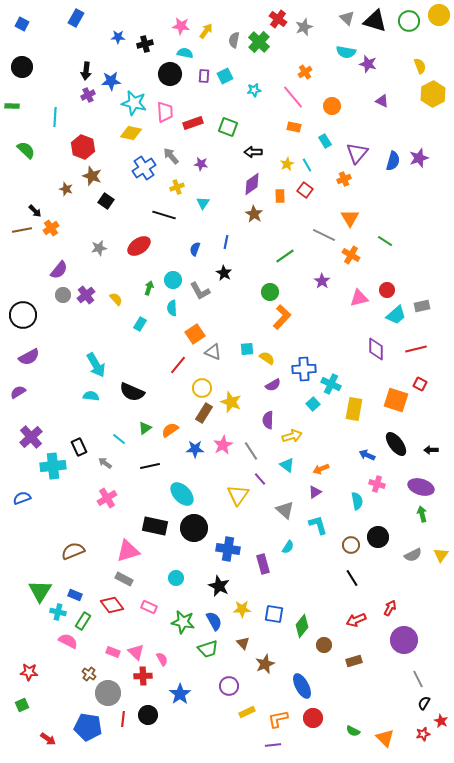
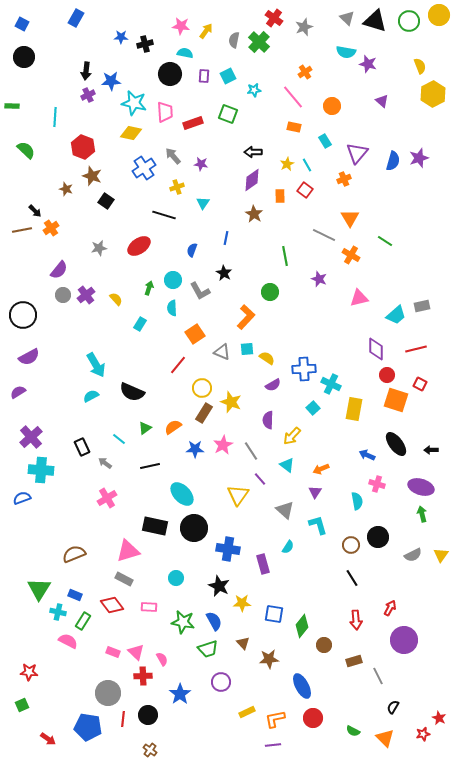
red cross at (278, 19): moved 4 px left, 1 px up
blue star at (118, 37): moved 3 px right
black circle at (22, 67): moved 2 px right, 10 px up
cyan square at (225, 76): moved 3 px right
purple triangle at (382, 101): rotated 16 degrees clockwise
green square at (228, 127): moved 13 px up
gray arrow at (171, 156): moved 2 px right
purple diamond at (252, 184): moved 4 px up
blue line at (226, 242): moved 4 px up
blue semicircle at (195, 249): moved 3 px left, 1 px down
green line at (285, 256): rotated 66 degrees counterclockwise
purple star at (322, 281): moved 3 px left, 2 px up; rotated 14 degrees counterclockwise
red circle at (387, 290): moved 85 px down
orange L-shape at (282, 317): moved 36 px left
gray triangle at (213, 352): moved 9 px right
cyan semicircle at (91, 396): rotated 35 degrees counterclockwise
cyan square at (313, 404): moved 4 px down
orange semicircle at (170, 430): moved 3 px right, 3 px up
yellow arrow at (292, 436): rotated 150 degrees clockwise
black rectangle at (79, 447): moved 3 px right
cyan cross at (53, 466): moved 12 px left, 4 px down; rotated 10 degrees clockwise
purple triangle at (315, 492): rotated 24 degrees counterclockwise
brown semicircle at (73, 551): moved 1 px right, 3 px down
green triangle at (40, 591): moved 1 px left, 2 px up
pink rectangle at (149, 607): rotated 21 degrees counterclockwise
yellow star at (242, 609): moved 6 px up
red arrow at (356, 620): rotated 72 degrees counterclockwise
brown star at (265, 664): moved 4 px right, 5 px up; rotated 18 degrees clockwise
brown cross at (89, 674): moved 61 px right, 76 px down
gray line at (418, 679): moved 40 px left, 3 px up
purple circle at (229, 686): moved 8 px left, 4 px up
black semicircle at (424, 703): moved 31 px left, 4 px down
orange L-shape at (278, 719): moved 3 px left
red star at (441, 721): moved 2 px left, 3 px up
